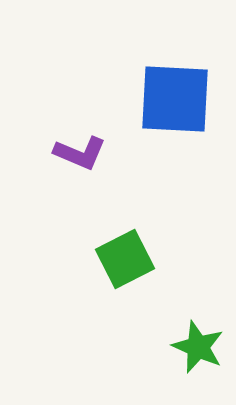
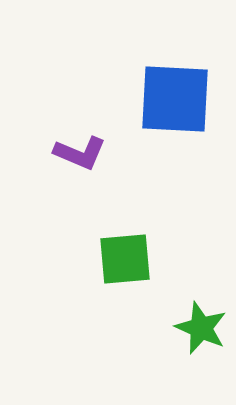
green square: rotated 22 degrees clockwise
green star: moved 3 px right, 19 px up
